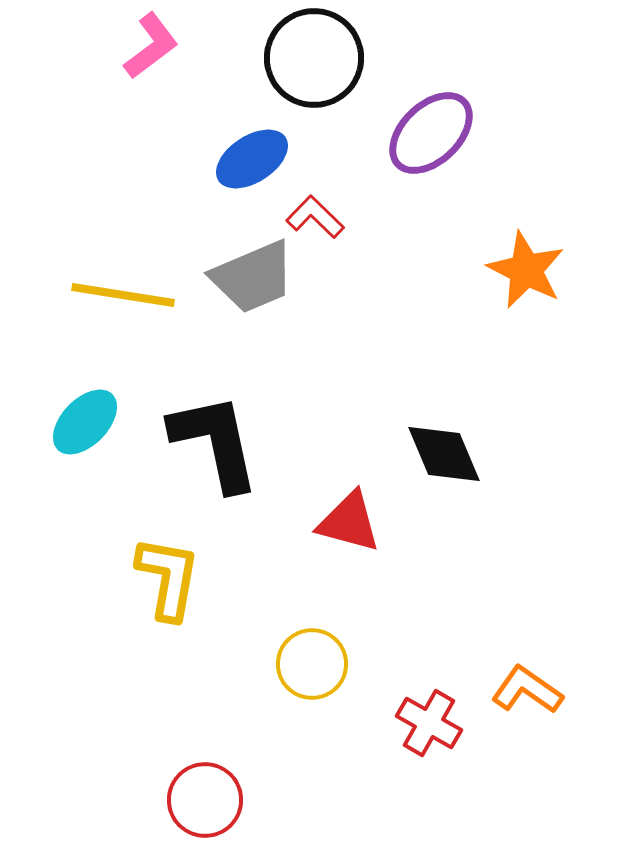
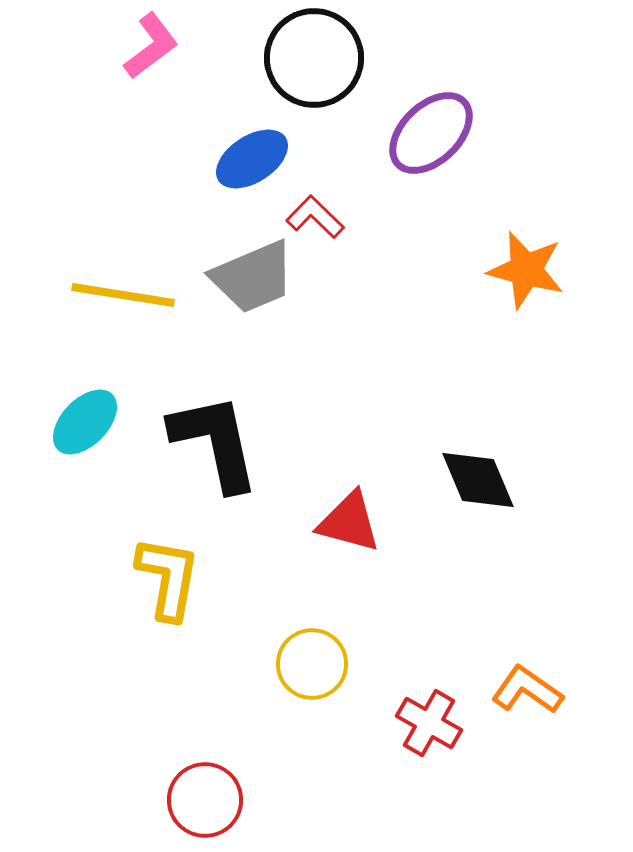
orange star: rotated 12 degrees counterclockwise
black diamond: moved 34 px right, 26 px down
